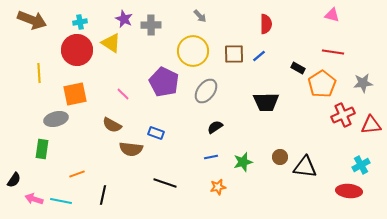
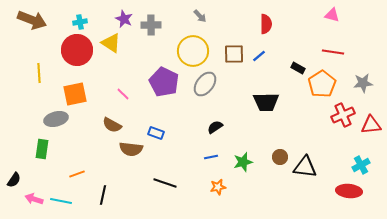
gray ellipse at (206, 91): moved 1 px left, 7 px up
